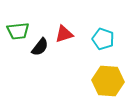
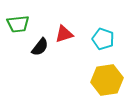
green trapezoid: moved 7 px up
yellow hexagon: moved 1 px left, 1 px up; rotated 12 degrees counterclockwise
